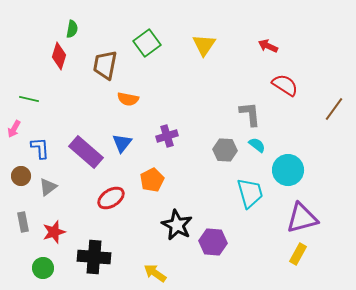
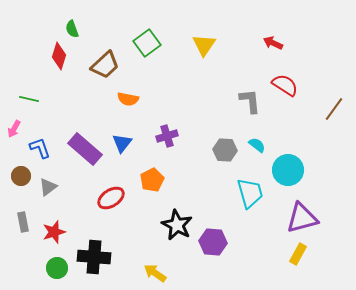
green semicircle: rotated 150 degrees clockwise
red arrow: moved 5 px right, 3 px up
brown trapezoid: rotated 144 degrees counterclockwise
gray L-shape: moved 13 px up
blue L-shape: rotated 15 degrees counterclockwise
purple rectangle: moved 1 px left, 3 px up
green circle: moved 14 px right
